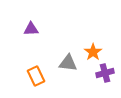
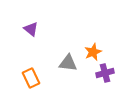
purple triangle: rotated 42 degrees clockwise
orange star: rotated 12 degrees clockwise
orange rectangle: moved 5 px left, 2 px down
